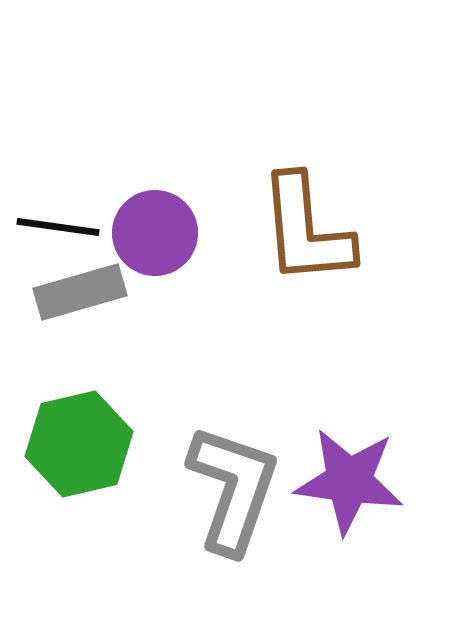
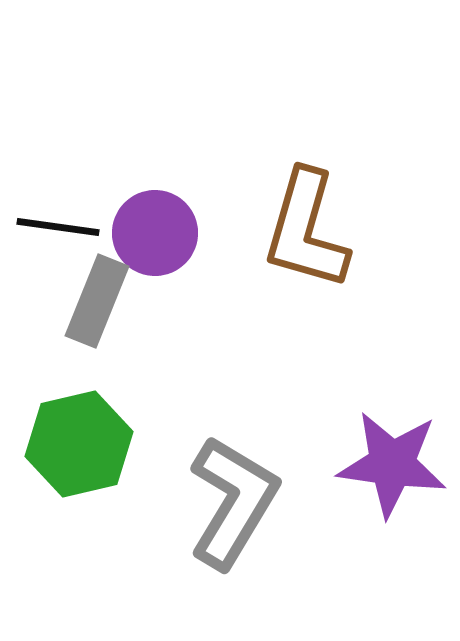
brown L-shape: rotated 21 degrees clockwise
gray rectangle: moved 17 px right, 9 px down; rotated 52 degrees counterclockwise
purple star: moved 43 px right, 17 px up
gray L-shape: moved 13 px down; rotated 12 degrees clockwise
